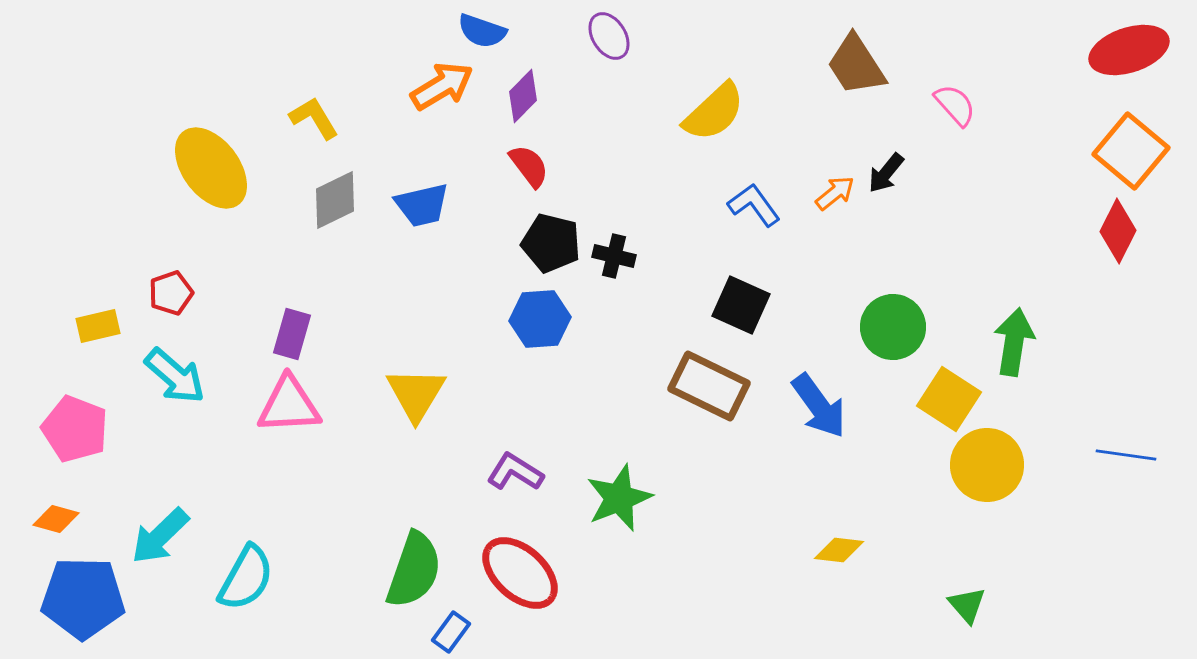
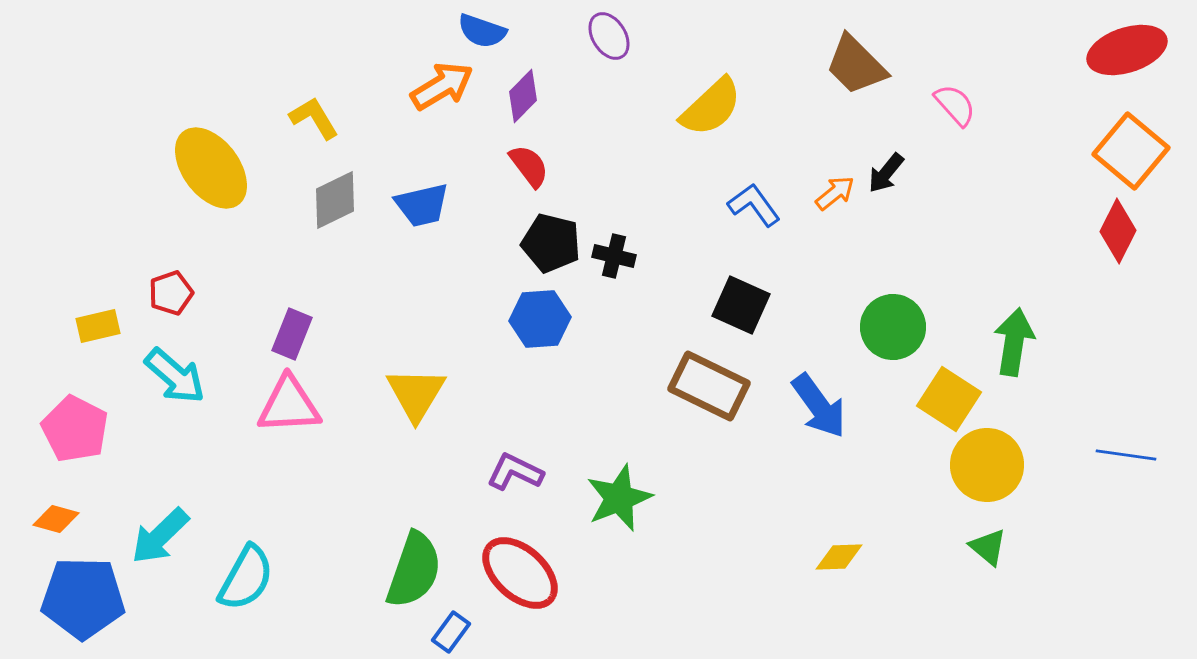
red ellipse at (1129, 50): moved 2 px left
brown trapezoid at (856, 65): rotated 12 degrees counterclockwise
yellow semicircle at (714, 112): moved 3 px left, 5 px up
purple rectangle at (292, 334): rotated 6 degrees clockwise
pink pentagon at (75, 429): rotated 6 degrees clockwise
purple L-shape at (515, 472): rotated 6 degrees counterclockwise
yellow diamond at (839, 550): moved 7 px down; rotated 9 degrees counterclockwise
green triangle at (967, 605): moved 21 px right, 58 px up; rotated 9 degrees counterclockwise
